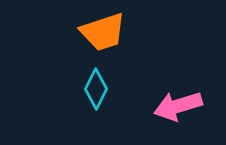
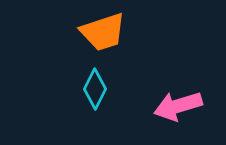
cyan diamond: moved 1 px left
